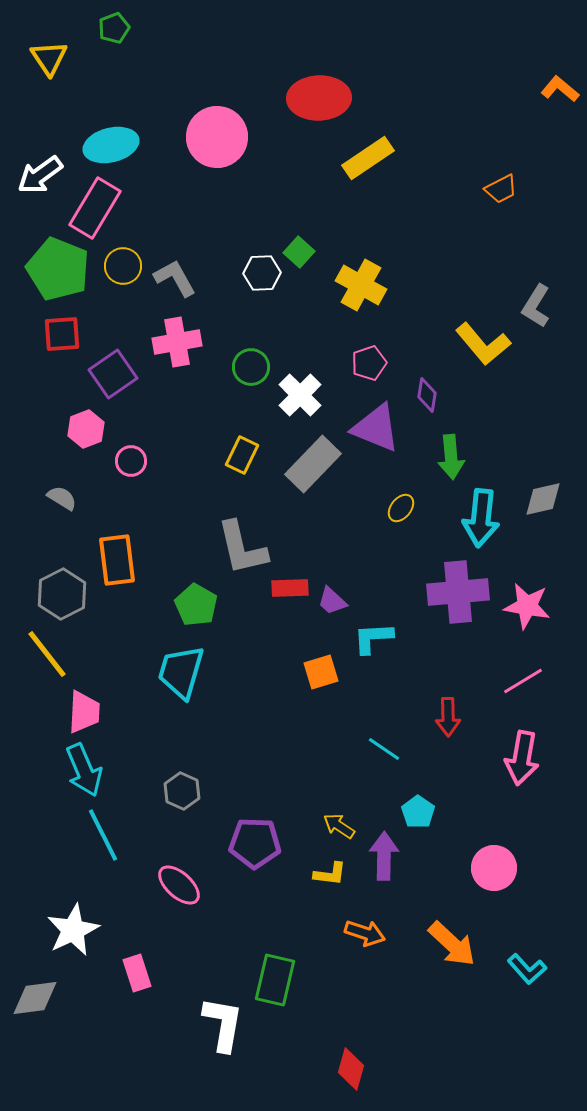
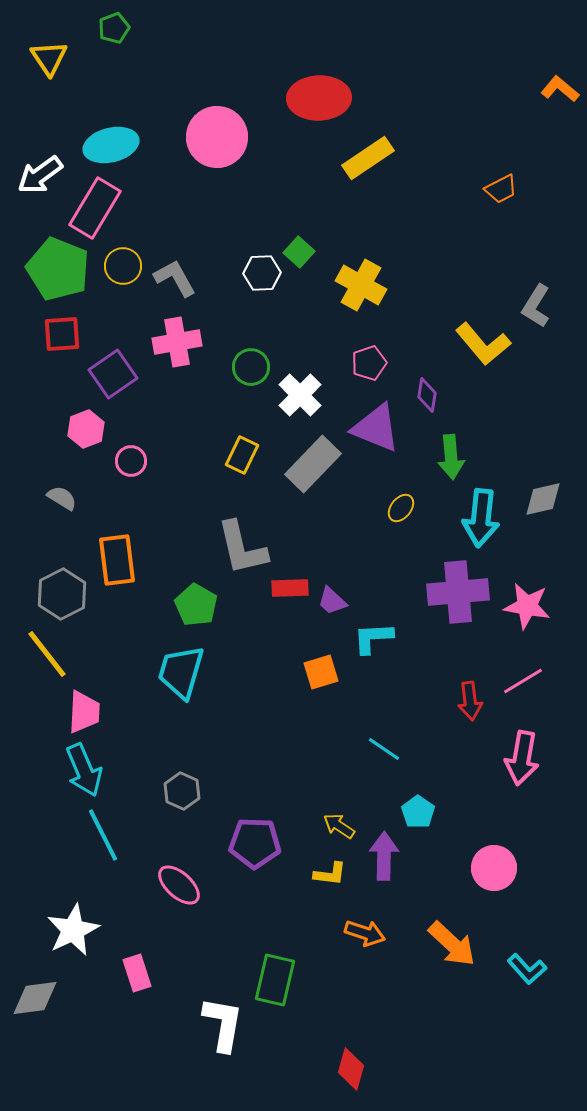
red arrow at (448, 717): moved 22 px right, 16 px up; rotated 6 degrees counterclockwise
